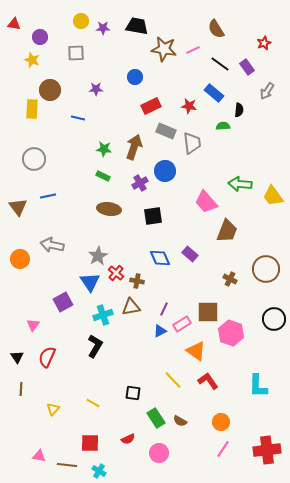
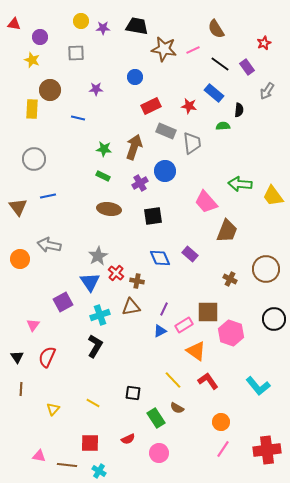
gray arrow at (52, 245): moved 3 px left
cyan cross at (103, 315): moved 3 px left
pink rectangle at (182, 324): moved 2 px right, 1 px down
cyan L-shape at (258, 386): rotated 40 degrees counterclockwise
brown semicircle at (180, 421): moved 3 px left, 13 px up
